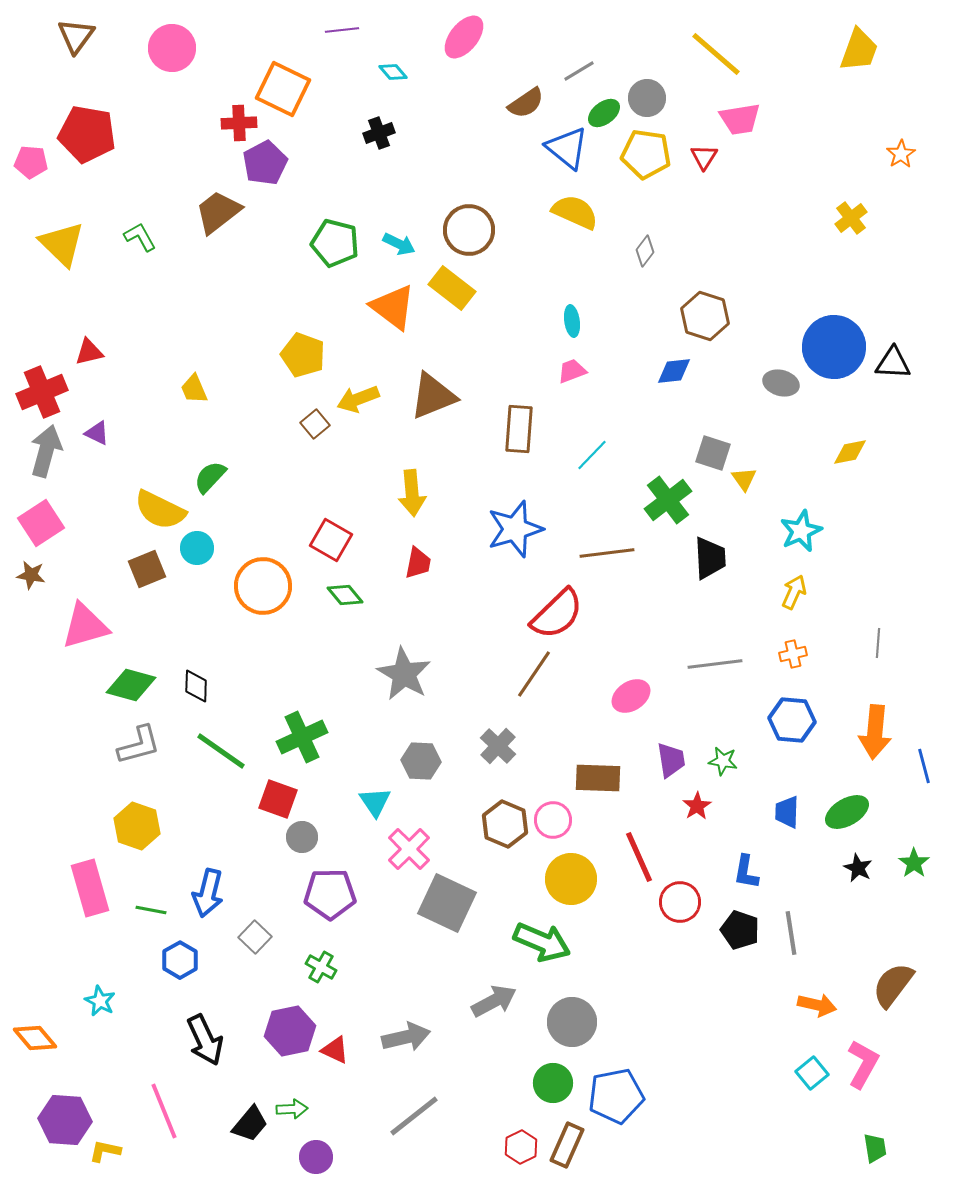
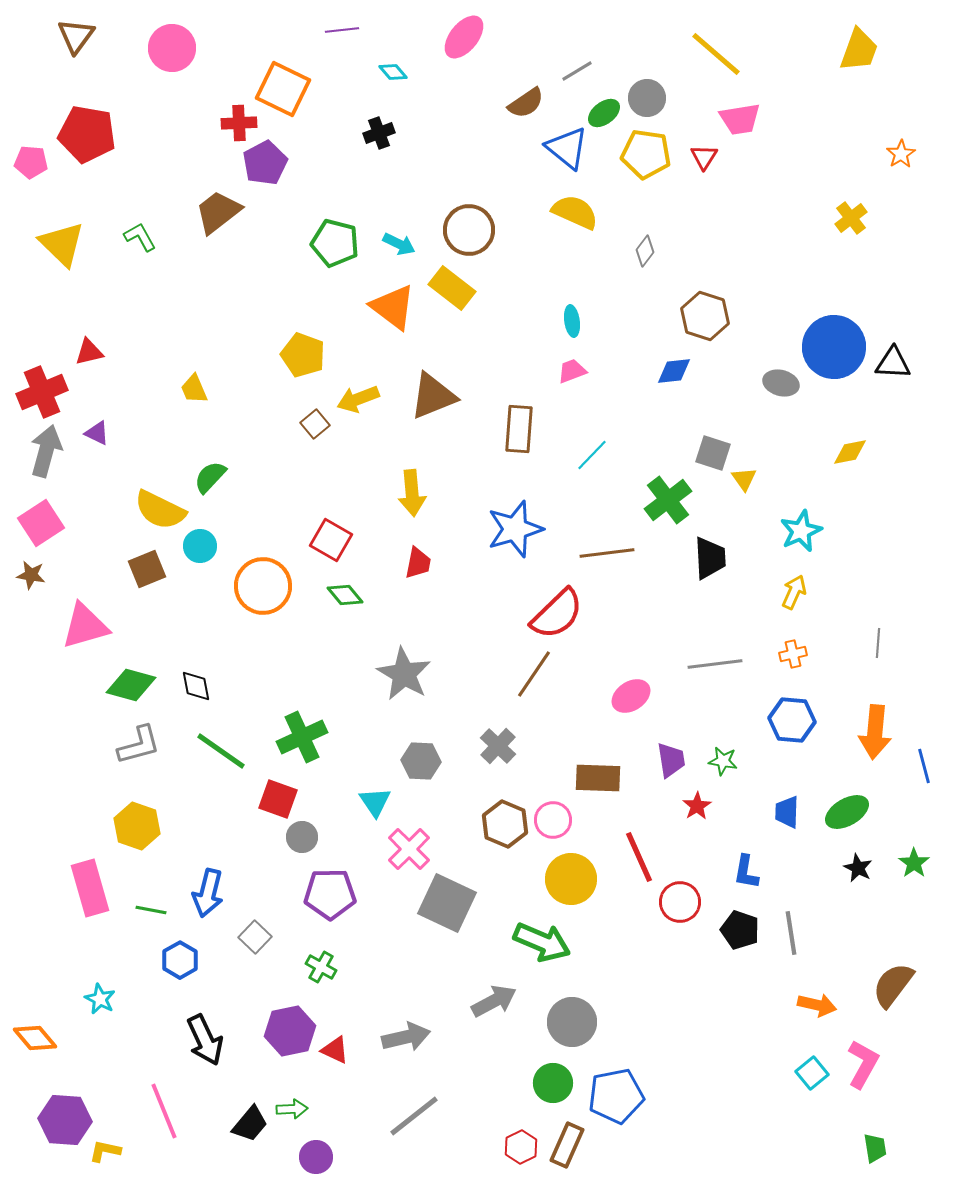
gray line at (579, 71): moved 2 px left
cyan circle at (197, 548): moved 3 px right, 2 px up
black diamond at (196, 686): rotated 12 degrees counterclockwise
cyan star at (100, 1001): moved 2 px up
